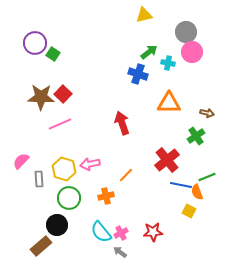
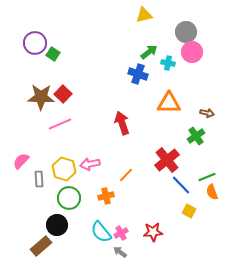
blue line: rotated 35 degrees clockwise
orange semicircle: moved 15 px right
